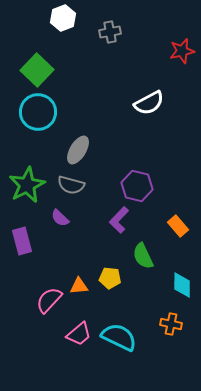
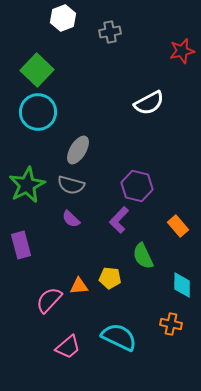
purple semicircle: moved 11 px right, 1 px down
purple rectangle: moved 1 px left, 4 px down
pink trapezoid: moved 11 px left, 13 px down
